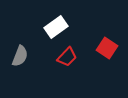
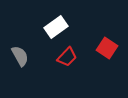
gray semicircle: rotated 50 degrees counterclockwise
